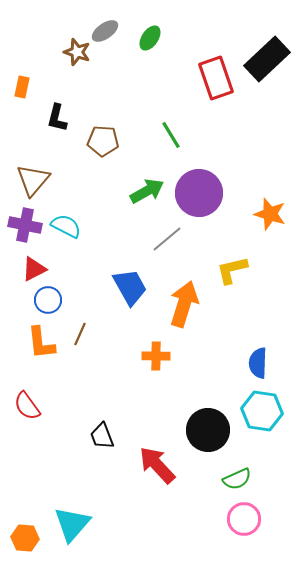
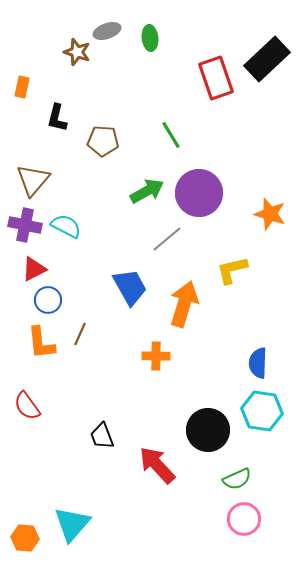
gray ellipse: moved 2 px right; rotated 16 degrees clockwise
green ellipse: rotated 40 degrees counterclockwise
